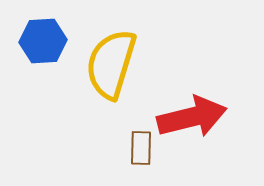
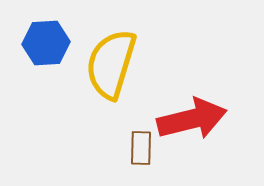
blue hexagon: moved 3 px right, 2 px down
red arrow: moved 2 px down
